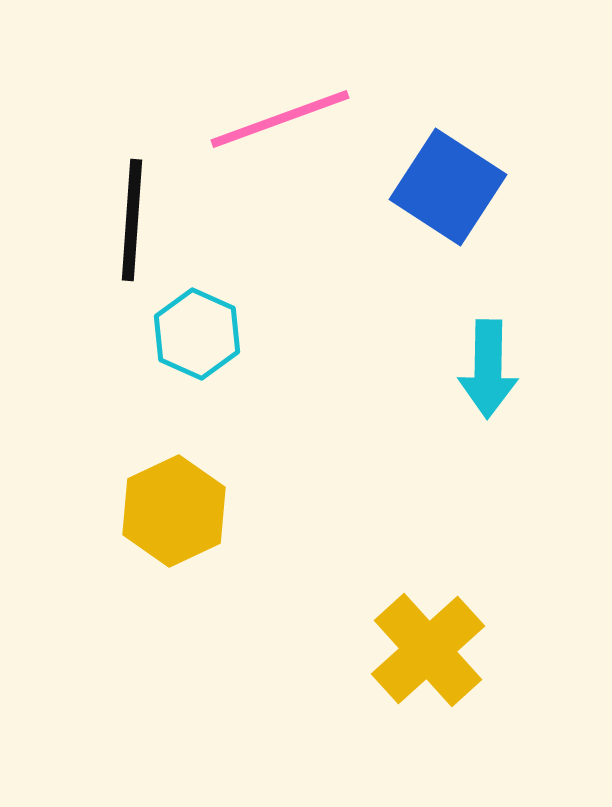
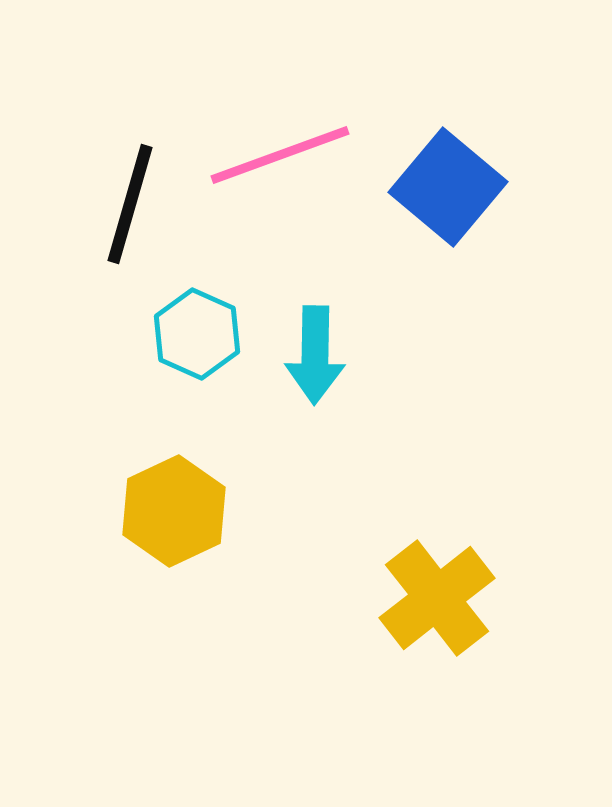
pink line: moved 36 px down
blue square: rotated 7 degrees clockwise
black line: moved 2 px left, 16 px up; rotated 12 degrees clockwise
cyan arrow: moved 173 px left, 14 px up
yellow cross: moved 9 px right, 52 px up; rotated 4 degrees clockwise
